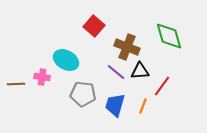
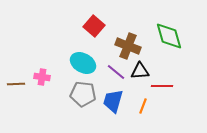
brown cross: moved 1 px right, 1 px up
cyan ellipse: moved 17 px right, 3 px down
red line: rotated 55 degrees clockwise
blue trapezoid: moved 2 px left, 4 px up
